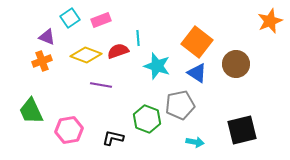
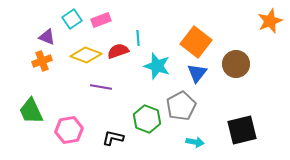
cyan square: moved 2 px right, 1 px down
orange square: moved 1 px left
blue triangle: rotated 35 degrees clockwise
purple line: moved 2 px down
gray pentagon: moved 1 px right, 1 px down; rotated 16 degrees counterclockwise
